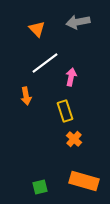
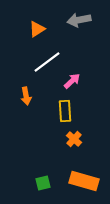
gray arrow: moved 1 px right, 2 px up
orange triangle: rotated 42 degrees clockwise
white line: moved 2 px right, 1 px up
pink arrow: moved 1 px right, 4 px down; rotated 36 degrees clockwise
yellow rectangle: rotated 15 degrees clockwise
green square: moved 3 px right, 4 px up
